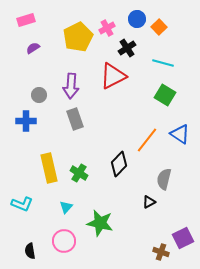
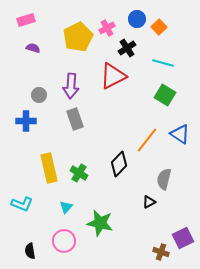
purple semicircle: rotated 48 degrees clockwise
